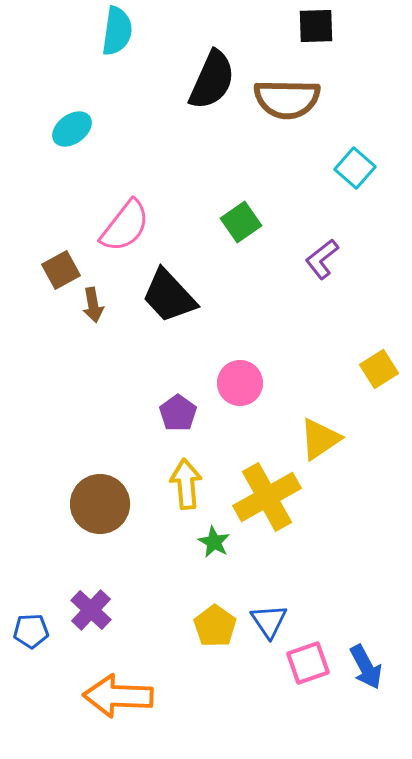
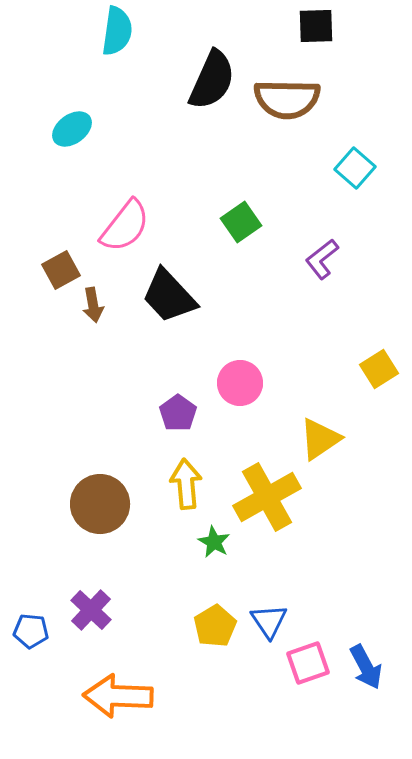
yellow pentagon: rotated 6 degrees clockwise
blue pentagon: rotated 8 degrees clockwise
